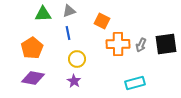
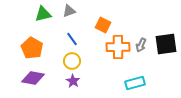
green triangle: rotated 12 degrees counterclockwise
orange square: moved 1 px right, 4 px down
blue line: moved 4 px right, 6 px down; rotated 24 degrees counterclockwise
orange cross: moved 3 px down
orange pentagon: rotated 10 degrees counterclockwise
yellow circle: moved 5 px left, 2 px down
purple star: moved 1 px left
